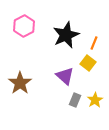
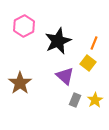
black star: moved 8 px left, 6 px down
